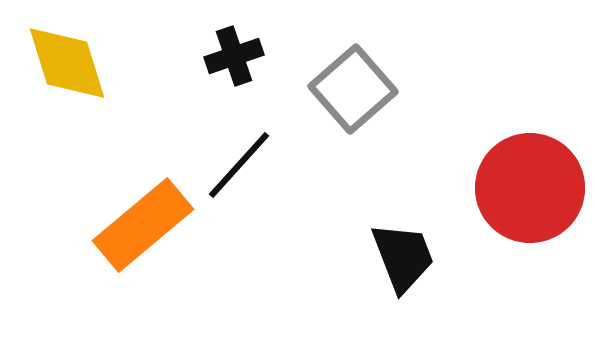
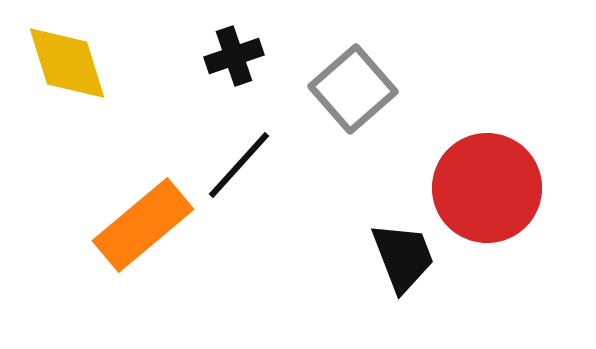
red circle: moved 43 px left
